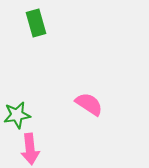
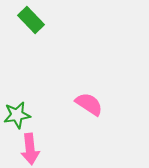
green rectangle: moved 5 px left, 3 px up; rotated 28 degrees counterclockwise
